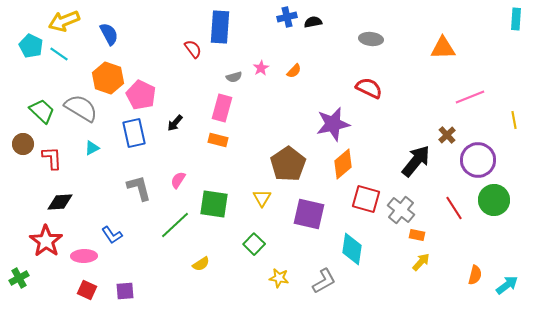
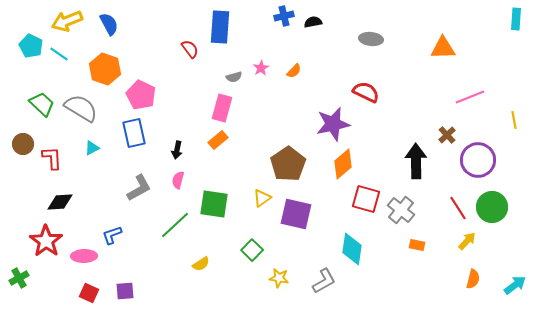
blue cross at (287, 17): moved 3 px left, 1 px up
yellow arrow at (64, 21): moved 3 px right
blue semicircle at (109, 34): moved 10 px up
red semicircle at (193, 49): moved 3 px left
orange hexagon at (108, 78): moved 3 px left, 9 px up
red semicircle at (369, 88): moved 3 px left, 4 px down
green trapezoid at (42, 111): moved 7 px up
black arrow at (175, 123): moved 2 px right, 27 px down; rotated 30 degrees counterclockwise
orange rectangle at (218, 140): rotated 54 degrees counterclockwise
black arrow at (416, 161): rotated 40 degrees counterclockwise
pink semicircle at (178, 180): rotated 18 degrees counterclockwise
gray L-shape at (139, 188): rotated 76 degrees clockwise
yellow triangle at (262, 198): rotated 24 degrees clockwise
green circle at (494, 200): moved 2 px left, 7 px down
red line at (454, 208): moved 4 px right
purple square at (309, 214): moved 13 px left
blue L-shape at (112, 235): rotated 105 degrees clockwise
orange rectangle at (417, 235): moved 10 px down
green square at (254, 244): moved 2 px left, 6 px down
yellow arrow at (421, 262): moved 46 px right, 21 px up
orange semicircle at (475, 275): moved 2 px left, 4 px down
cyan arrow at (507, 285): moved 8 px right
red square at (87, 290): moved 2 px right, 3 px down
